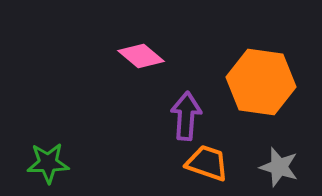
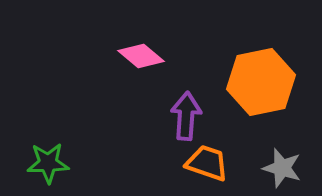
orange hexagon: rotated 20 degrees counterclockwise
gray star: moved 3 px right, 1 px down
